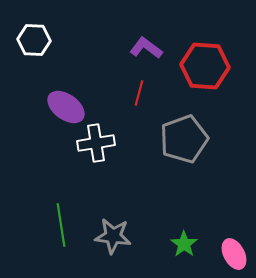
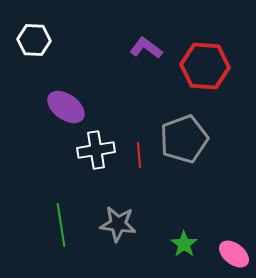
red line: moved 62 px down; rotated 20 degrees counterclockwise
white cross: moved 7 px down
gray star: moved 5 px right, 12 px up
pink ellipse: rotated 24 degrees counterclockwise
